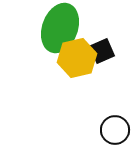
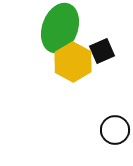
yellow hexagon: moved 4 px left, 4 px down; rotated 18 degrees counterclockwise
